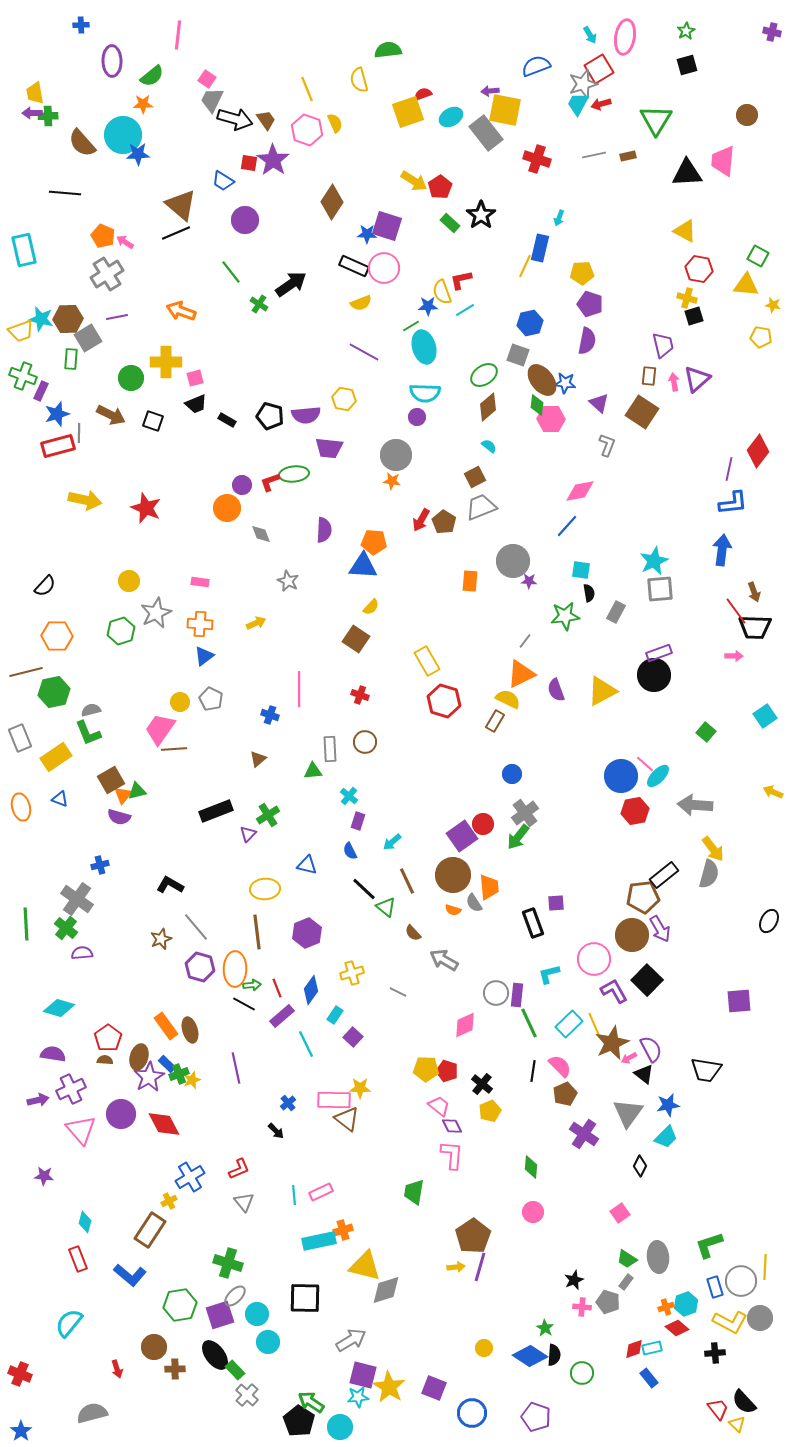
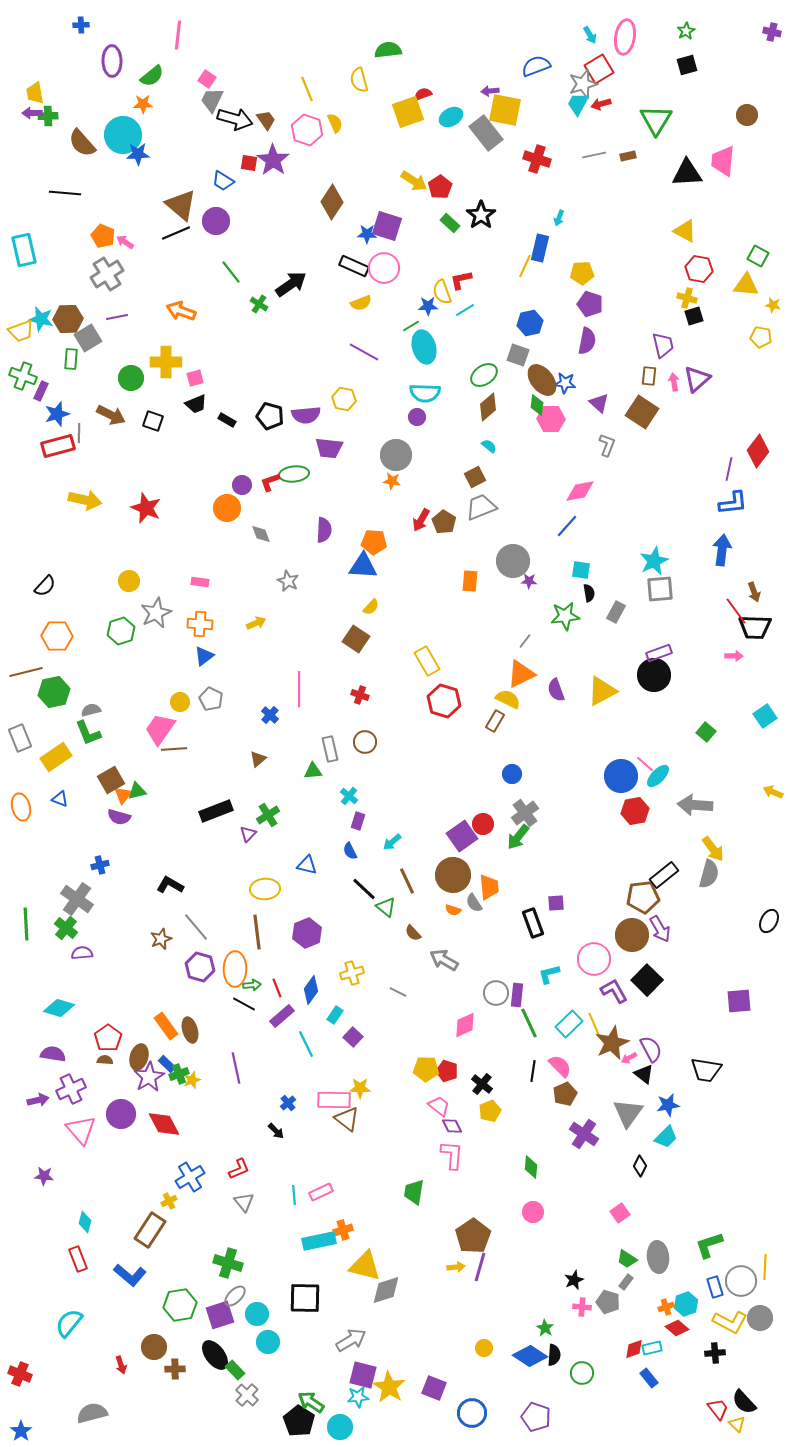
purple circle at (245, 220): moved 29 px left, 1 px down
blue cross at (270, 715): rotated 24 degrees clockwise
gray rectangle at (330, 749): rotated 10 degrees counterclockwise
red arrow at (117, 1369): moved 4 px right, 4 px up
